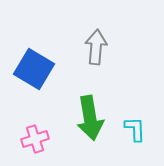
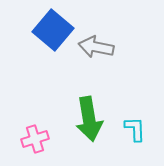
gray arrow: rotated 84 degrees counterclockwise
blue square: moved 19 px right, 39 px up; rotated 9 degrees clockwise
green arrow: moved 1 px left, 1 px down
